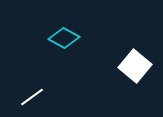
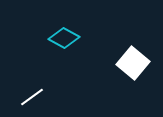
white square: moved 2 px left, 3 px up
